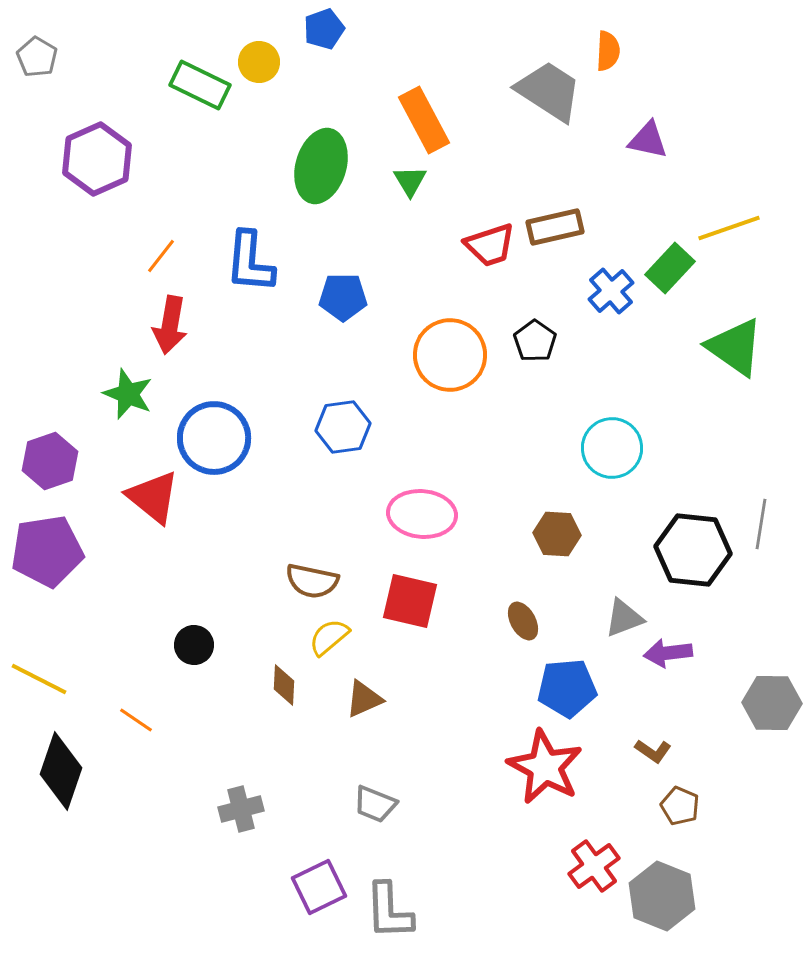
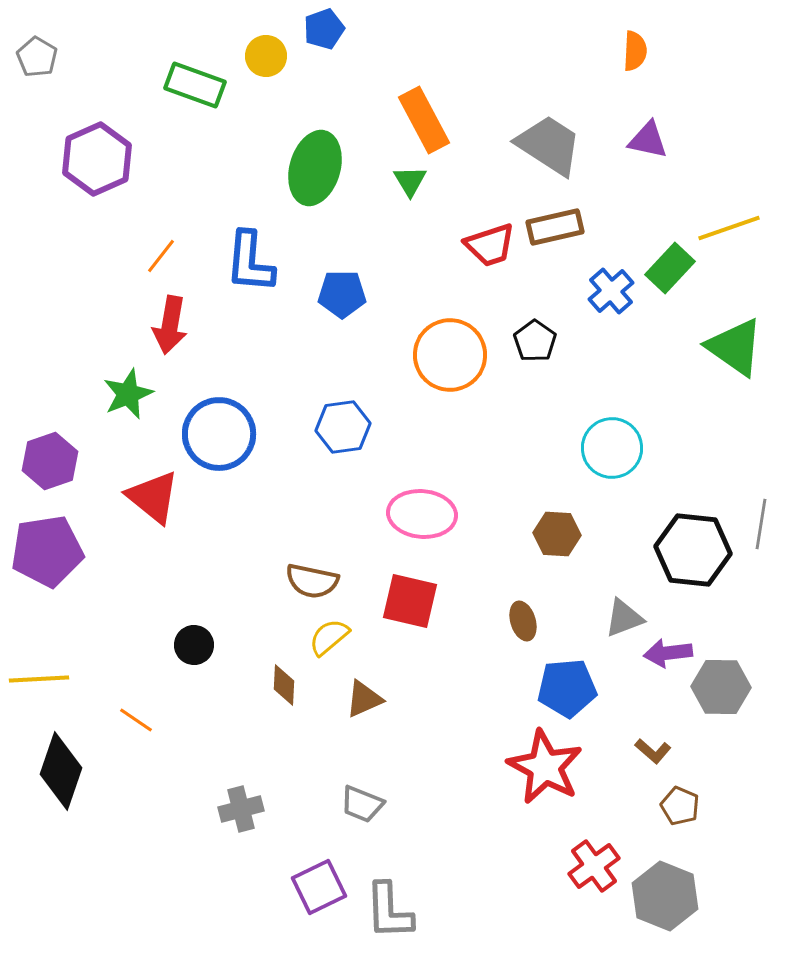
orange semicircle at (608, 51): moved 27 px right
yellow circle at (259, 62): moved 7 px right, 6 px up
green rectangle at (200, 85): moved 5 px left; rotated 6 degrees counterclockwise
gray trapezoid at (549, 91): moved 54 px down
green ellipse at (321, 166): moved 6 px left, 2 px down
blue pentagon at (343, 297): moved 1 px left, 3 px up
green star at (128, 394): rotated 27 degrees clockwise
blue circle at (214, 438): moved 5 px right, 4 px up
brown ellipse at (523, 621): rotated 12 degrees clockwise
yellow line at (39, 679): rotated 30 degrees counterclockwise
gray hexagon at (772, 703): moved 51 px left, 16 px up
brown L-shape at (653, 751): rotated 6 degrees clockwise
gray trapezoid at (375, 804): moved 13 px left
gray hexagon at (662, 896): moved 3 px right
